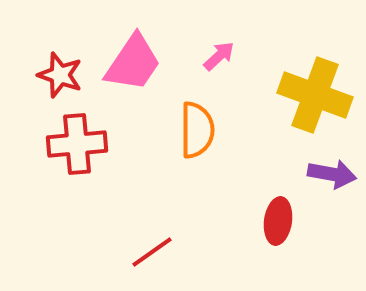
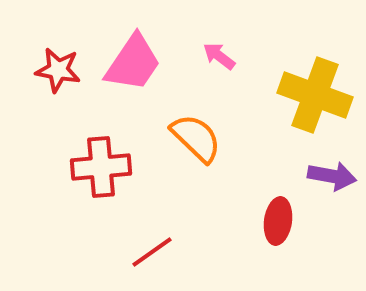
pink arrow: rotated 100 degrees counterclockwise
red star: moved 2 px left, 5 px up; rotated 9 degrees counterclockwise
orange semicircle: moved 1 px left, 8 px down; rotated 46 degrees counterclockwise
red cross: moved 24 px right, 23 px down
purple arrow: moved 2 px down
